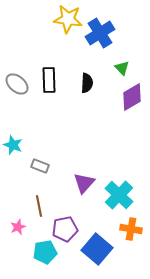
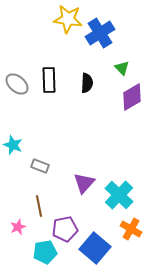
orange cross: rotated 20 degrees clockwise
blue square: moved 2 px left, 1 px up
